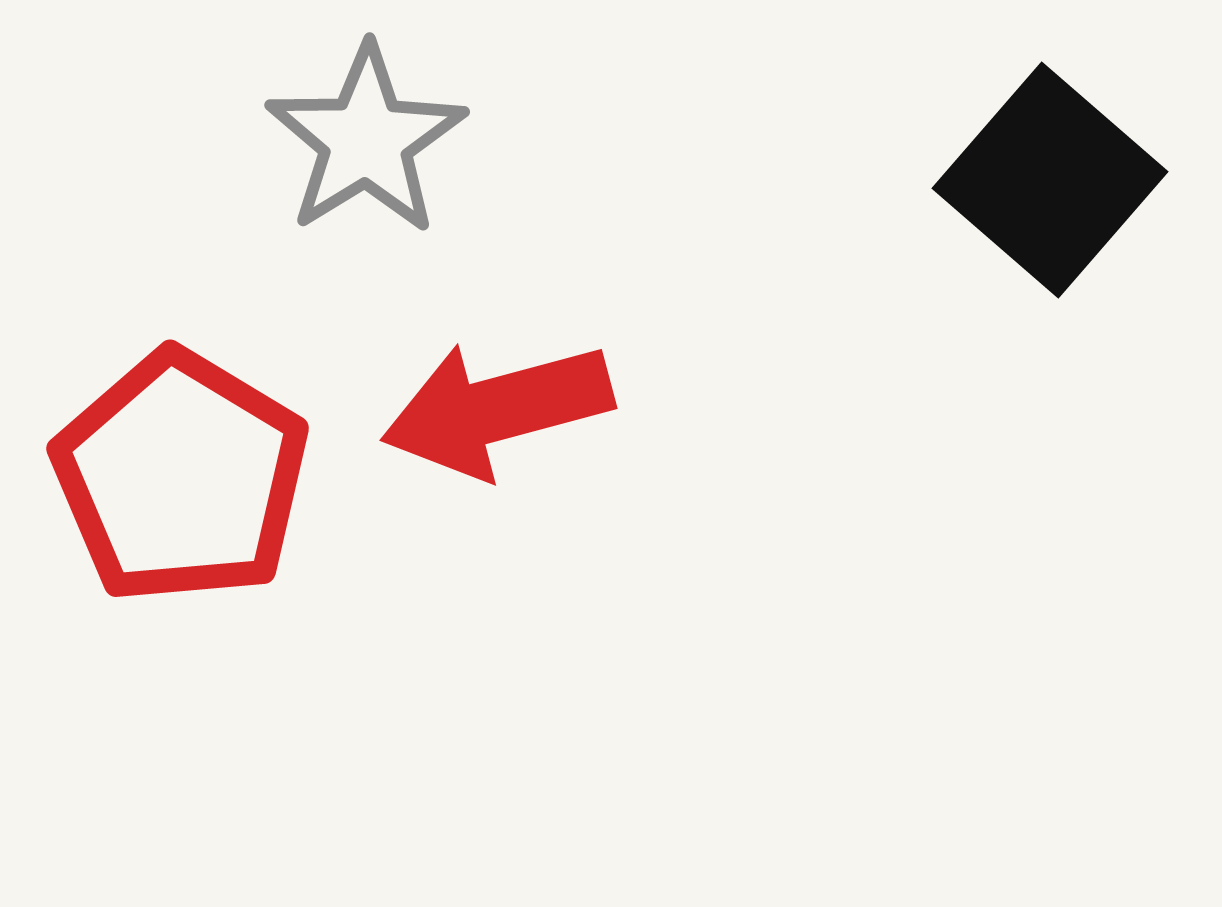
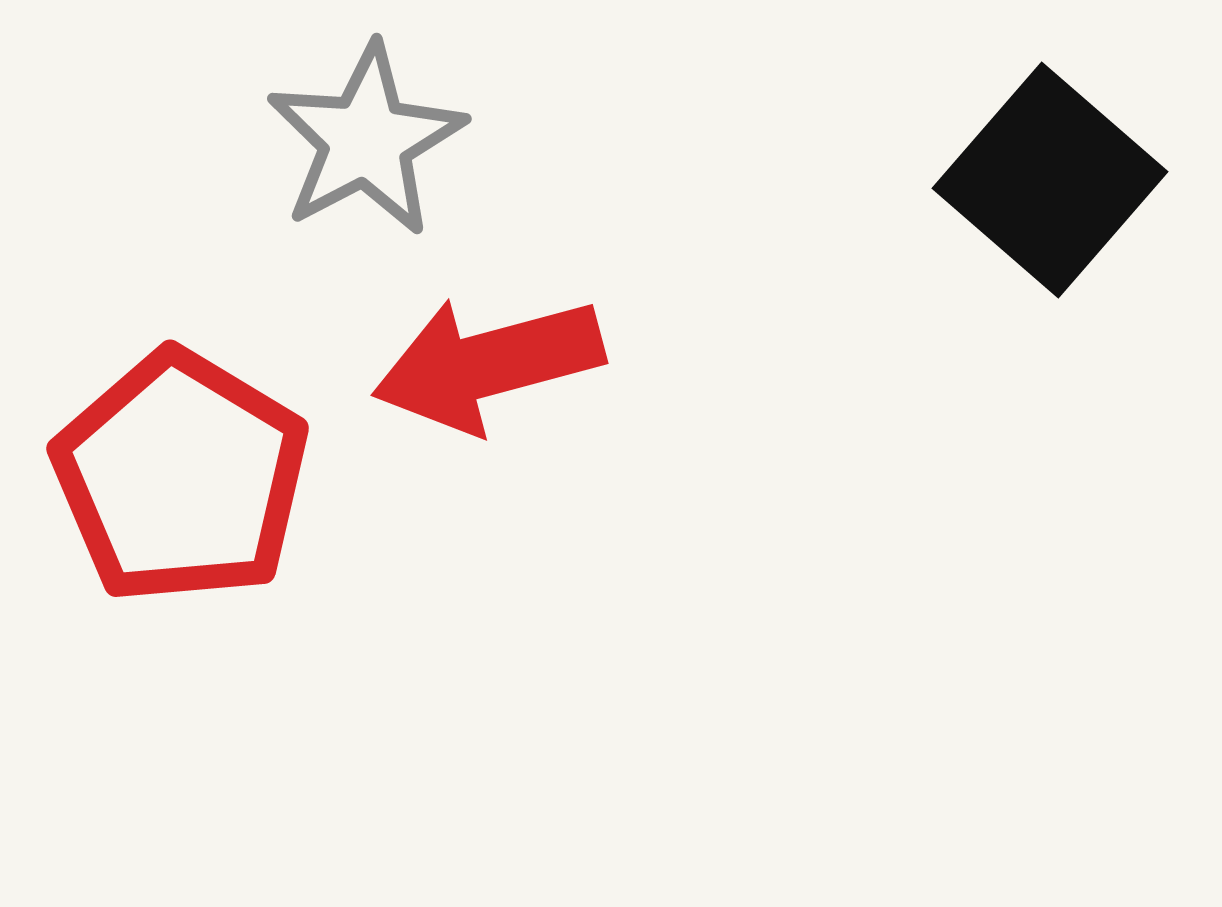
gray star: rotated 4 degrees clockwise
red arrow: moved 9 px left, 45 px up
